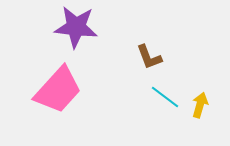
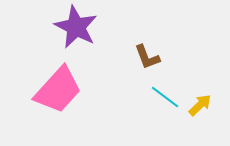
purple star: rotated 21 degrees clockwise
brown L-shape: moved 2 px left
yellow arrow: rotated 30 degrees clockwise
